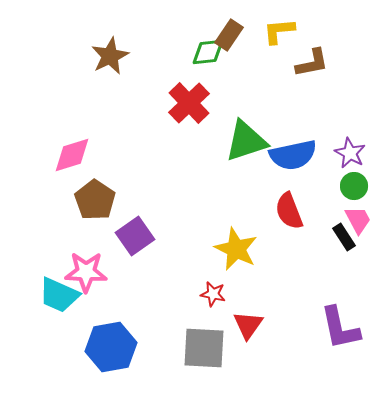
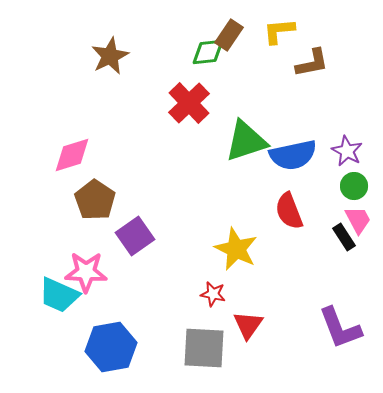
purple star: moved 3 px left, 2 px up
purple L-shape: rotated 9 degrees counterclockwise
